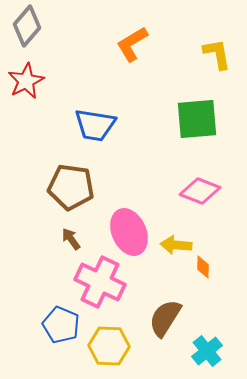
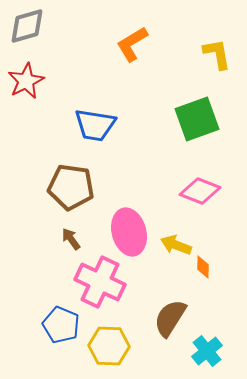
gray diamond: rotated 33 degrees clockwise
green square: rotated 15 degrees counterclockwise
pink ellipse: rotated 9 degrees clockwise
yellow arrow: rotated 16 degrees clockwise
brown semicircle: moved 5 px right
